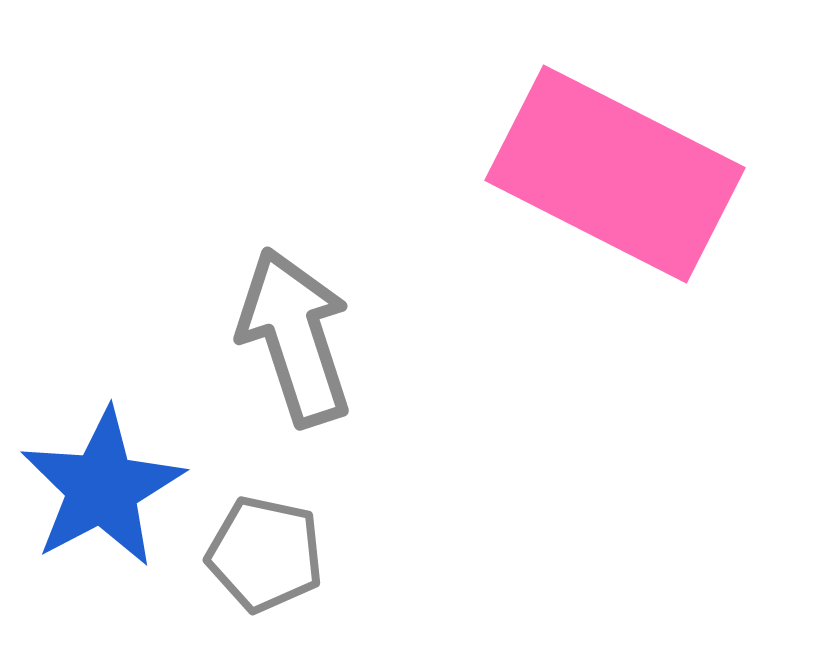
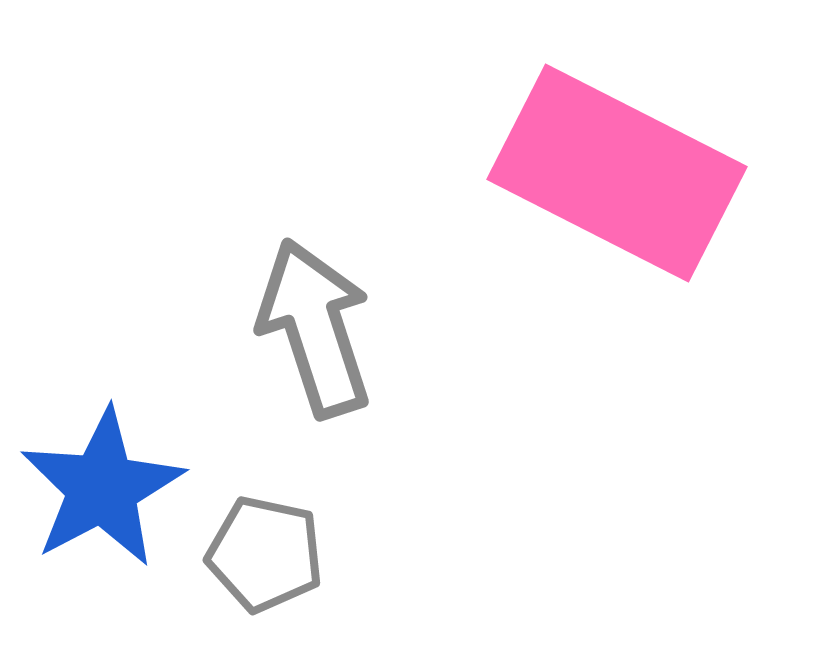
pink rectangle: moved 2 px right, 1 px up
gray arrow: moved 20 px right, 9 px up
